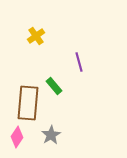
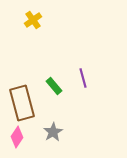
yellow cross: moved 3 px left, 16 px up
purple line: moved 4 px right, 16 px down
brown rectangle: moved 6 px left; rotated 20 degrees counterclockwise
gray star: moved 2 px right, 3 px up
